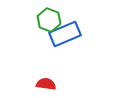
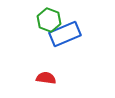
red semicircle: moved 6 px up
